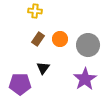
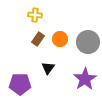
yellow cross: moved 4 px down
gray circle: moved 3 px up
black triangle: moved 5 px right
